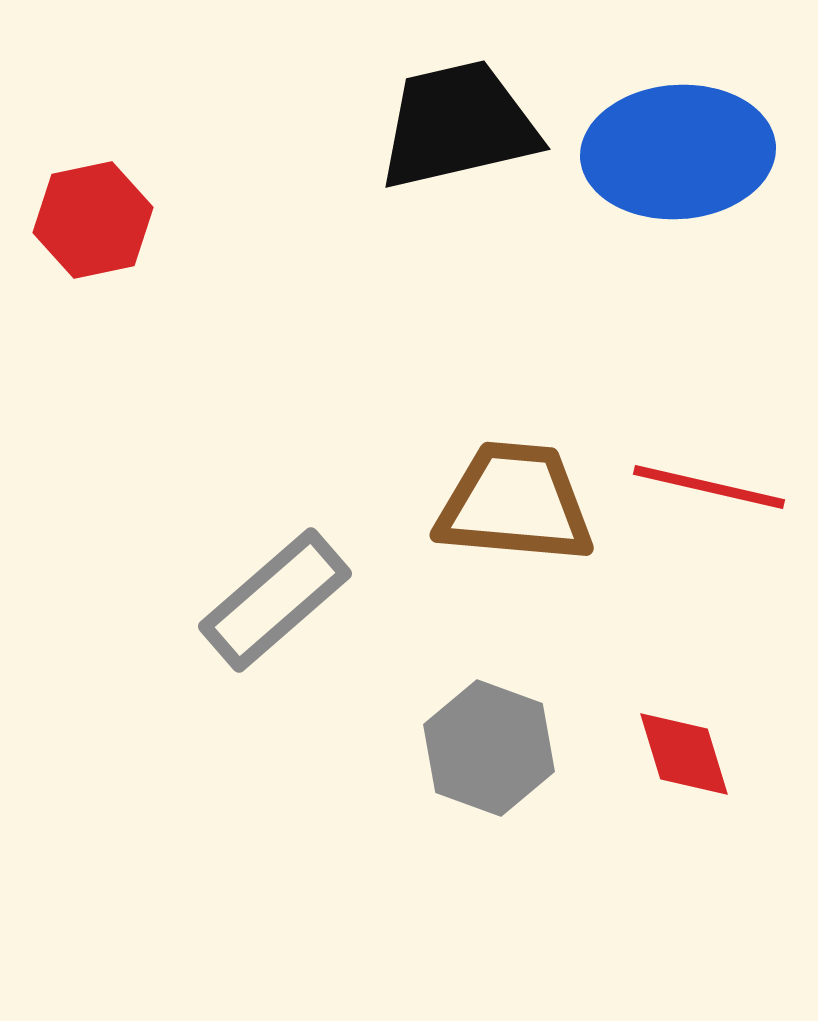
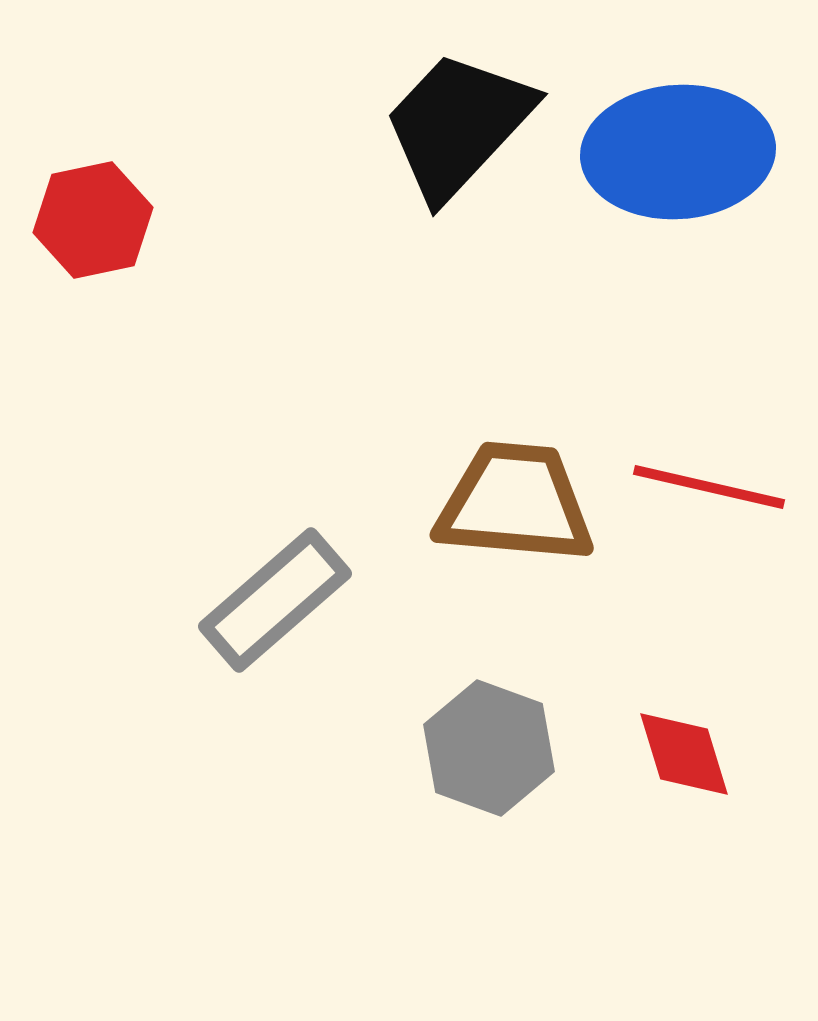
black trapezoid: rotated 34 degrees counterclockwise
